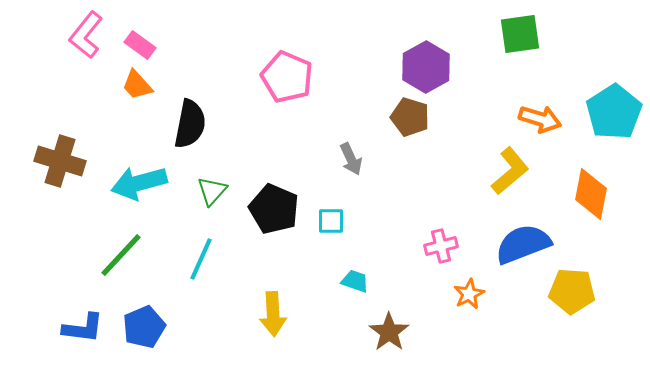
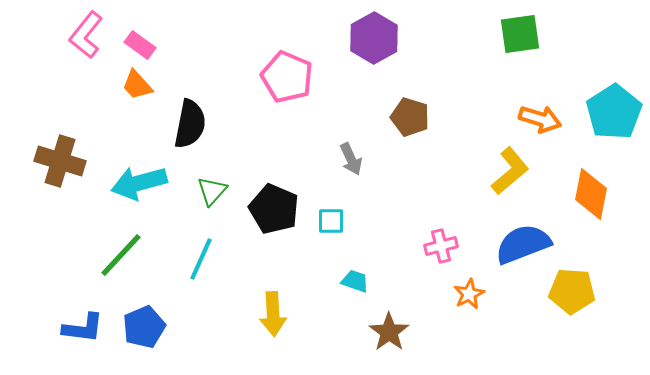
purple hexagon: moved 52 px left, 29 px up
